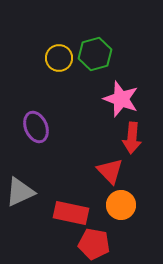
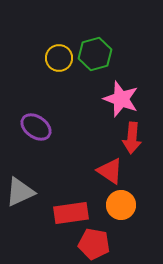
purple ellipse: rotated 32 degrees counterclockwise
red triangle: rotated 12 degrees counterclockwise
red rectangle: rotated 20 degrees counterclockwise
